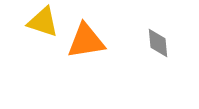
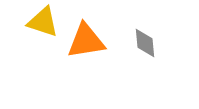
gray diamond: moved 13 px left
